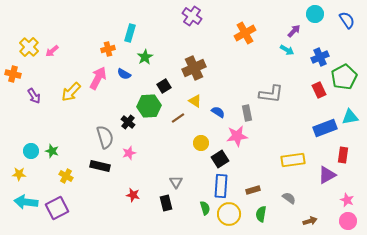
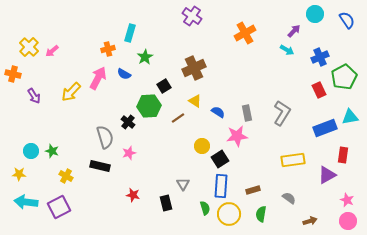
gray L-shape at (271, 94): moved 11 px right, 19 px down; rotated 65 degrees counterclockwise
yellow circle at (201, 143): moved 1 px right, 3 px down
gray triangle at (176, 182): moved 7 px right, 2 px down
purple square at (57, 208): moved 2 px right, 1 px up
